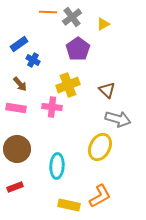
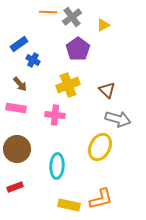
yellow triangle: moved 1 px down
pink cross: moved 3 px right, 8 px down
orange L-shape: moved 1 px right, 3 px down; rotated 15 degrees clockwise
